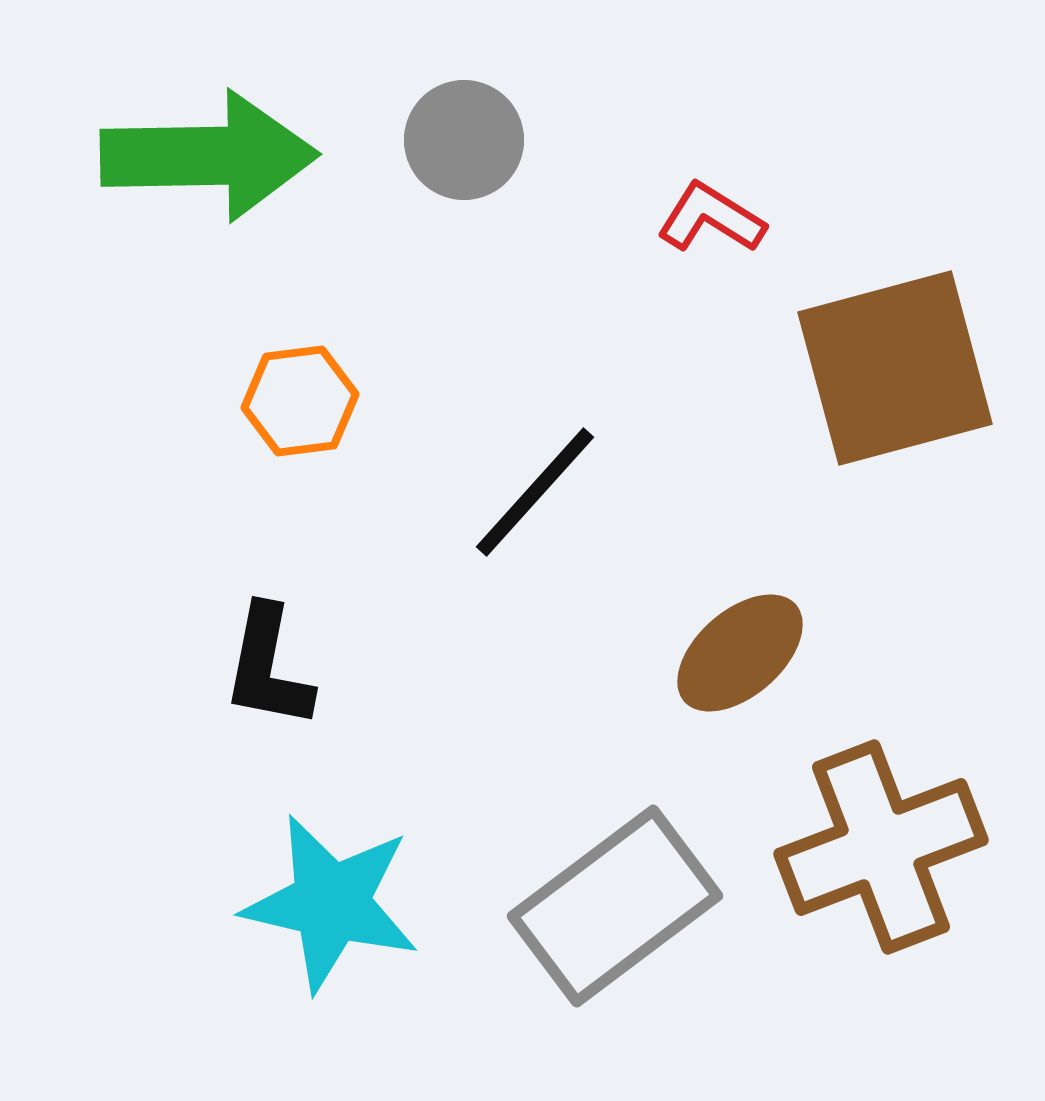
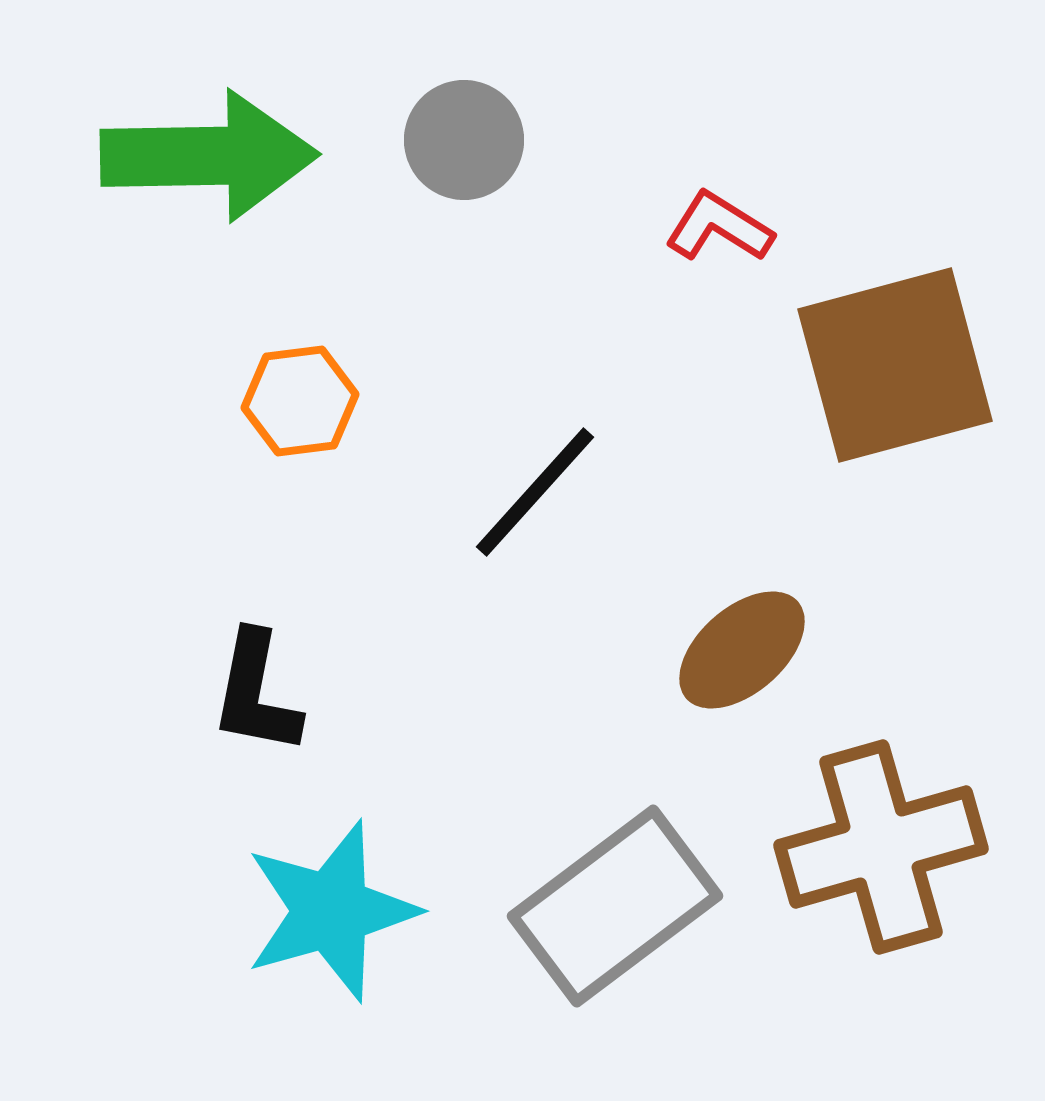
red L-shape: moved 8 px right, 9 px down
brown square: moved 3 px up
brown ellipse: moved 2 px right, 3 px up
black L-shape: moved 12 px left, 26 px down
brown cross: rotated 5 degrees clockwise
cyan star: moved 8 px down; rotated 29 degrees counterclockwise
